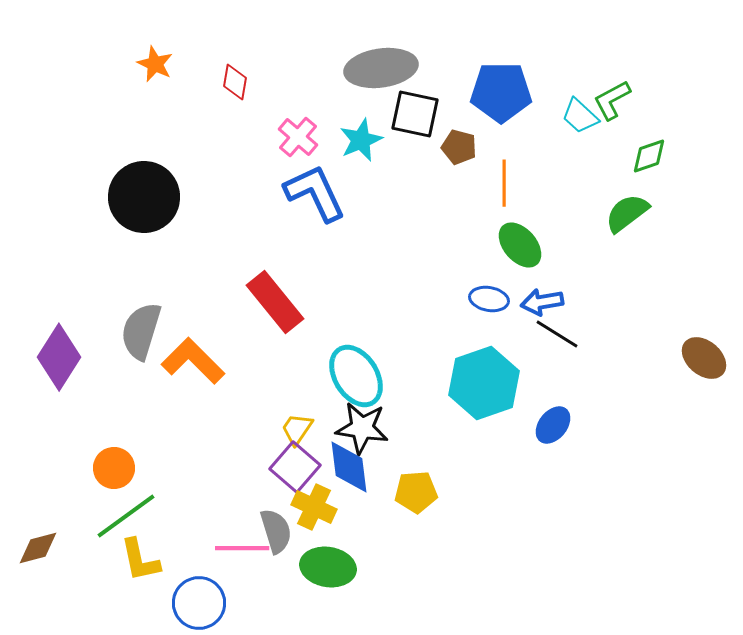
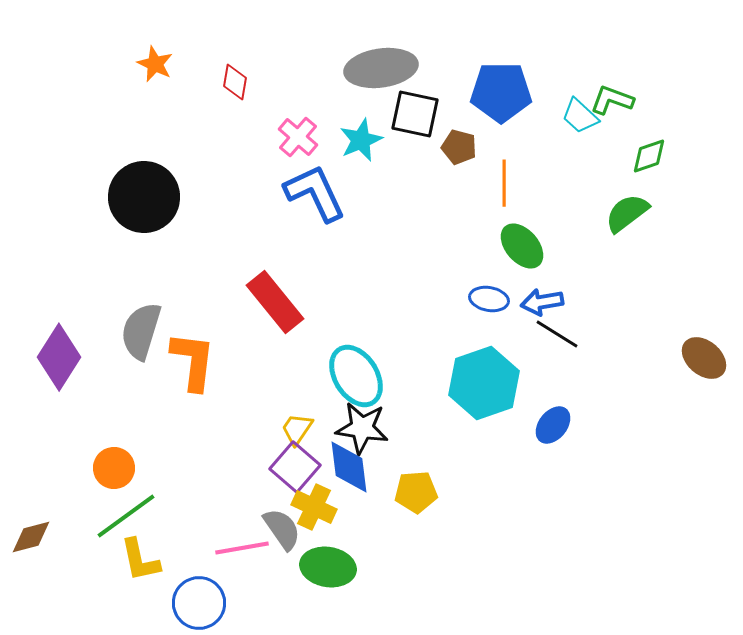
green L-shape at (612, 100): rotated 48 degrees clockwise
green ellipse at (520, 245): moved 2 px right, 1 px down
orange L-shape at (193, 361): rotated 52 degrees clockwise
gray semicircle at (276, 531): moved 6 px right, 2 px up; rotated 18 degrees counterclockwise
brown diamond at (38, 548): moved 7 px left, 11 px up
pink line at (242, 548): rotated 10 degrees counterclockwise
